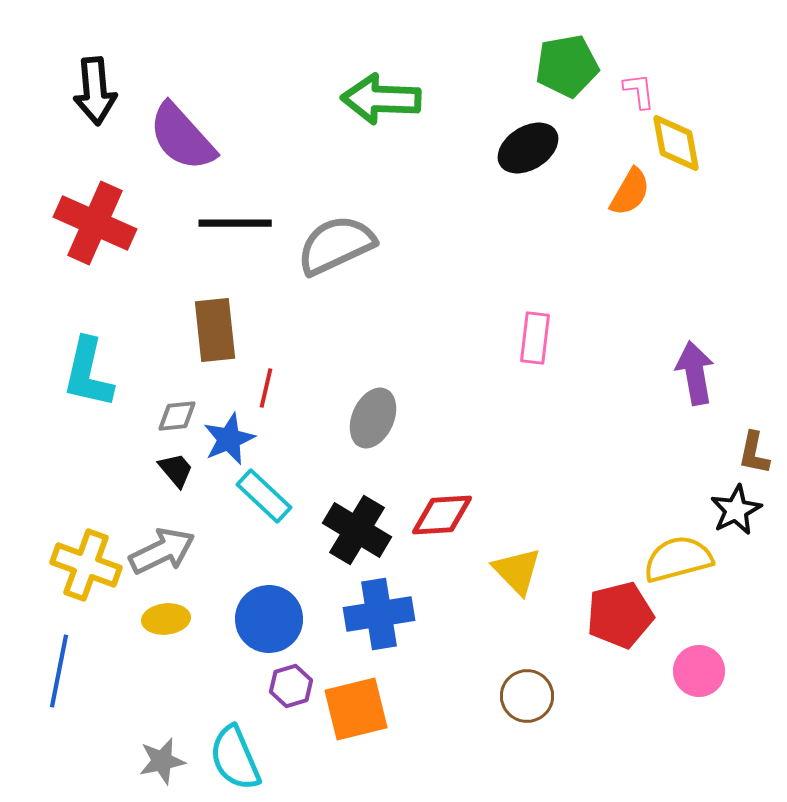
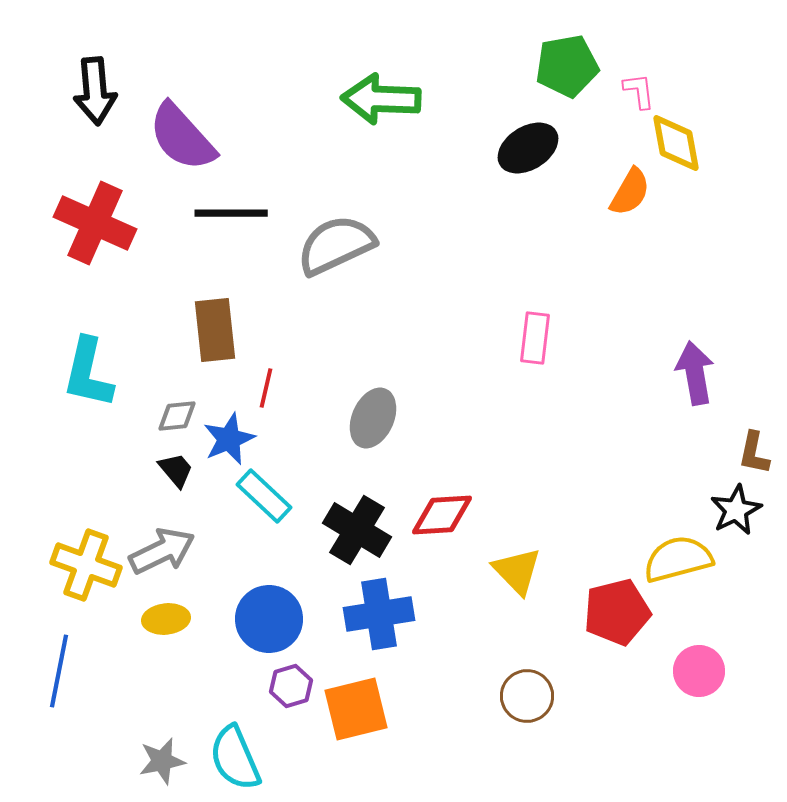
black line: moved 4 px left, 10 px up
red pentagon: moved 3 px left, 3 px up
